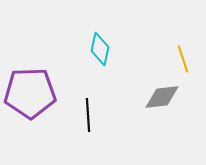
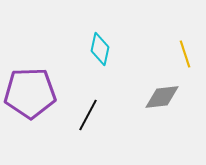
yellow line: moved 2 px right, 5 px up
black line: rotated 32 degrees clockwise
